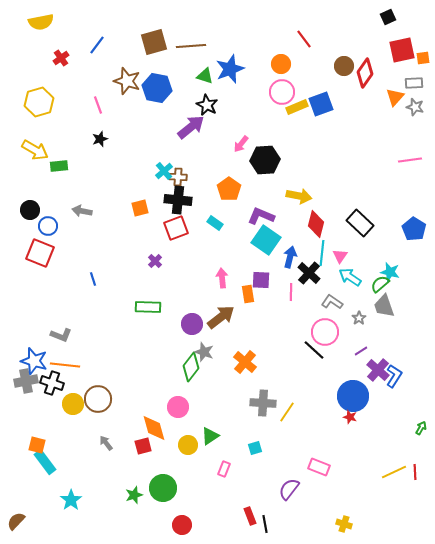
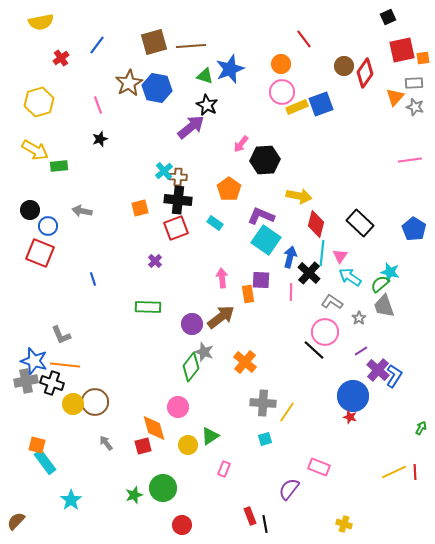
brown star at (127, 81): moved 2 px right, 2 px down; rotated 24 degrees clockwise
gray L-shape at (61, 335): rotated 45 degrees clockwise
brown circle at (98, 399): moved 3 px left, 3 px down
cyan square at (255, 448): moved 10 px right, 9 px up
